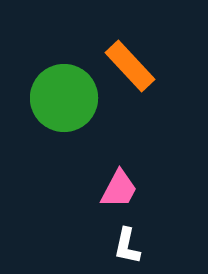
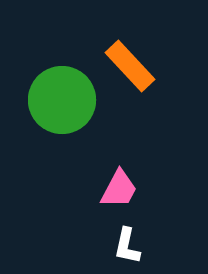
green circle: moved 2 px left, 2 px down
